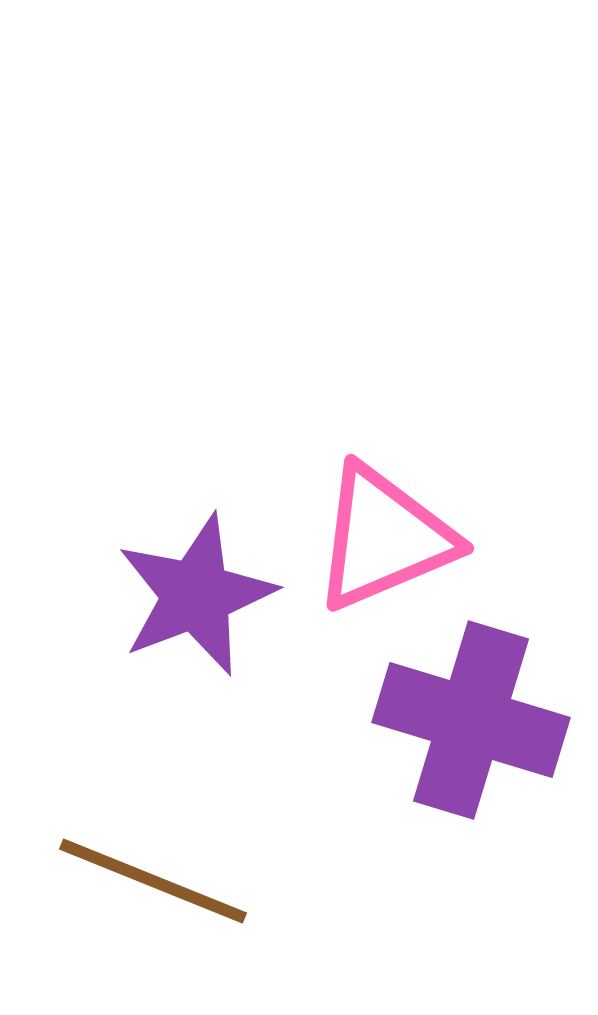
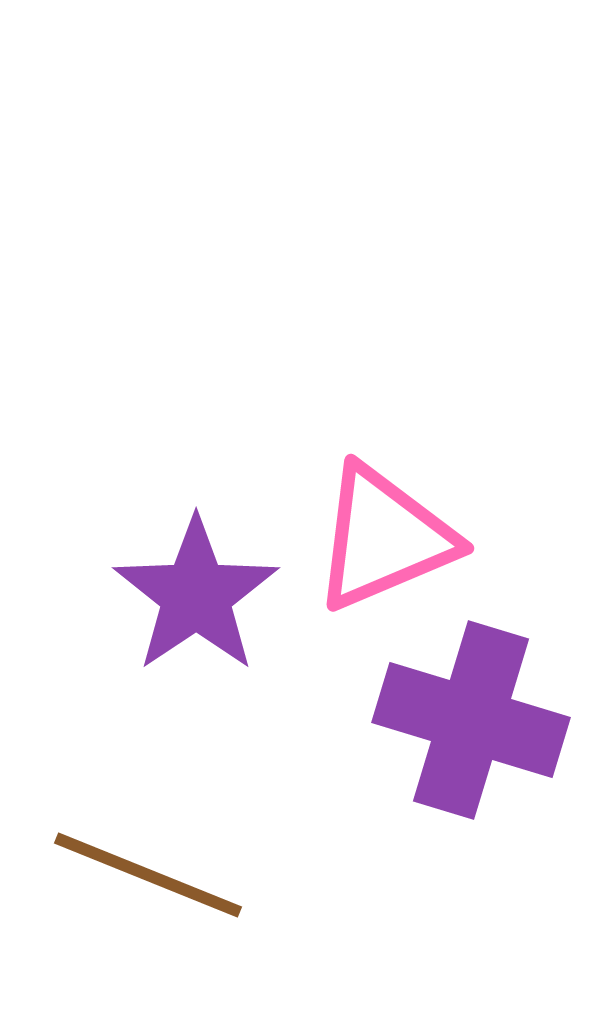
purple star: rotated 13 degrees counterclockwise
brown line: moved 5 px left, 6 px up
